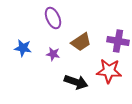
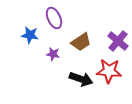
purple ellipse: moved 1 px right
purple cross: rotated 30 degrees clockwise
blue star: moved 7 px right, 13 px up
black arrow: moved 5 px right, 3 px up
